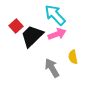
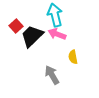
cyan arrow: rotated 30 degrees clockwise
pink arrow: rotated 138 degrees counterclockwise
gray arrow: moved 7 px down
